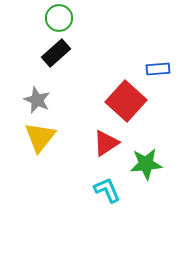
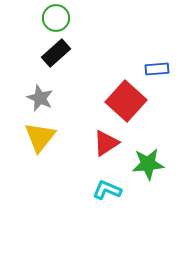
green circle: moved 3 px left
blue rectangle: moved 1 px left
gray star: moved 3 px right, 2 px up
green star: moved 2 px right
cyan L-shape: rotated 44 degrees counterclockwise
